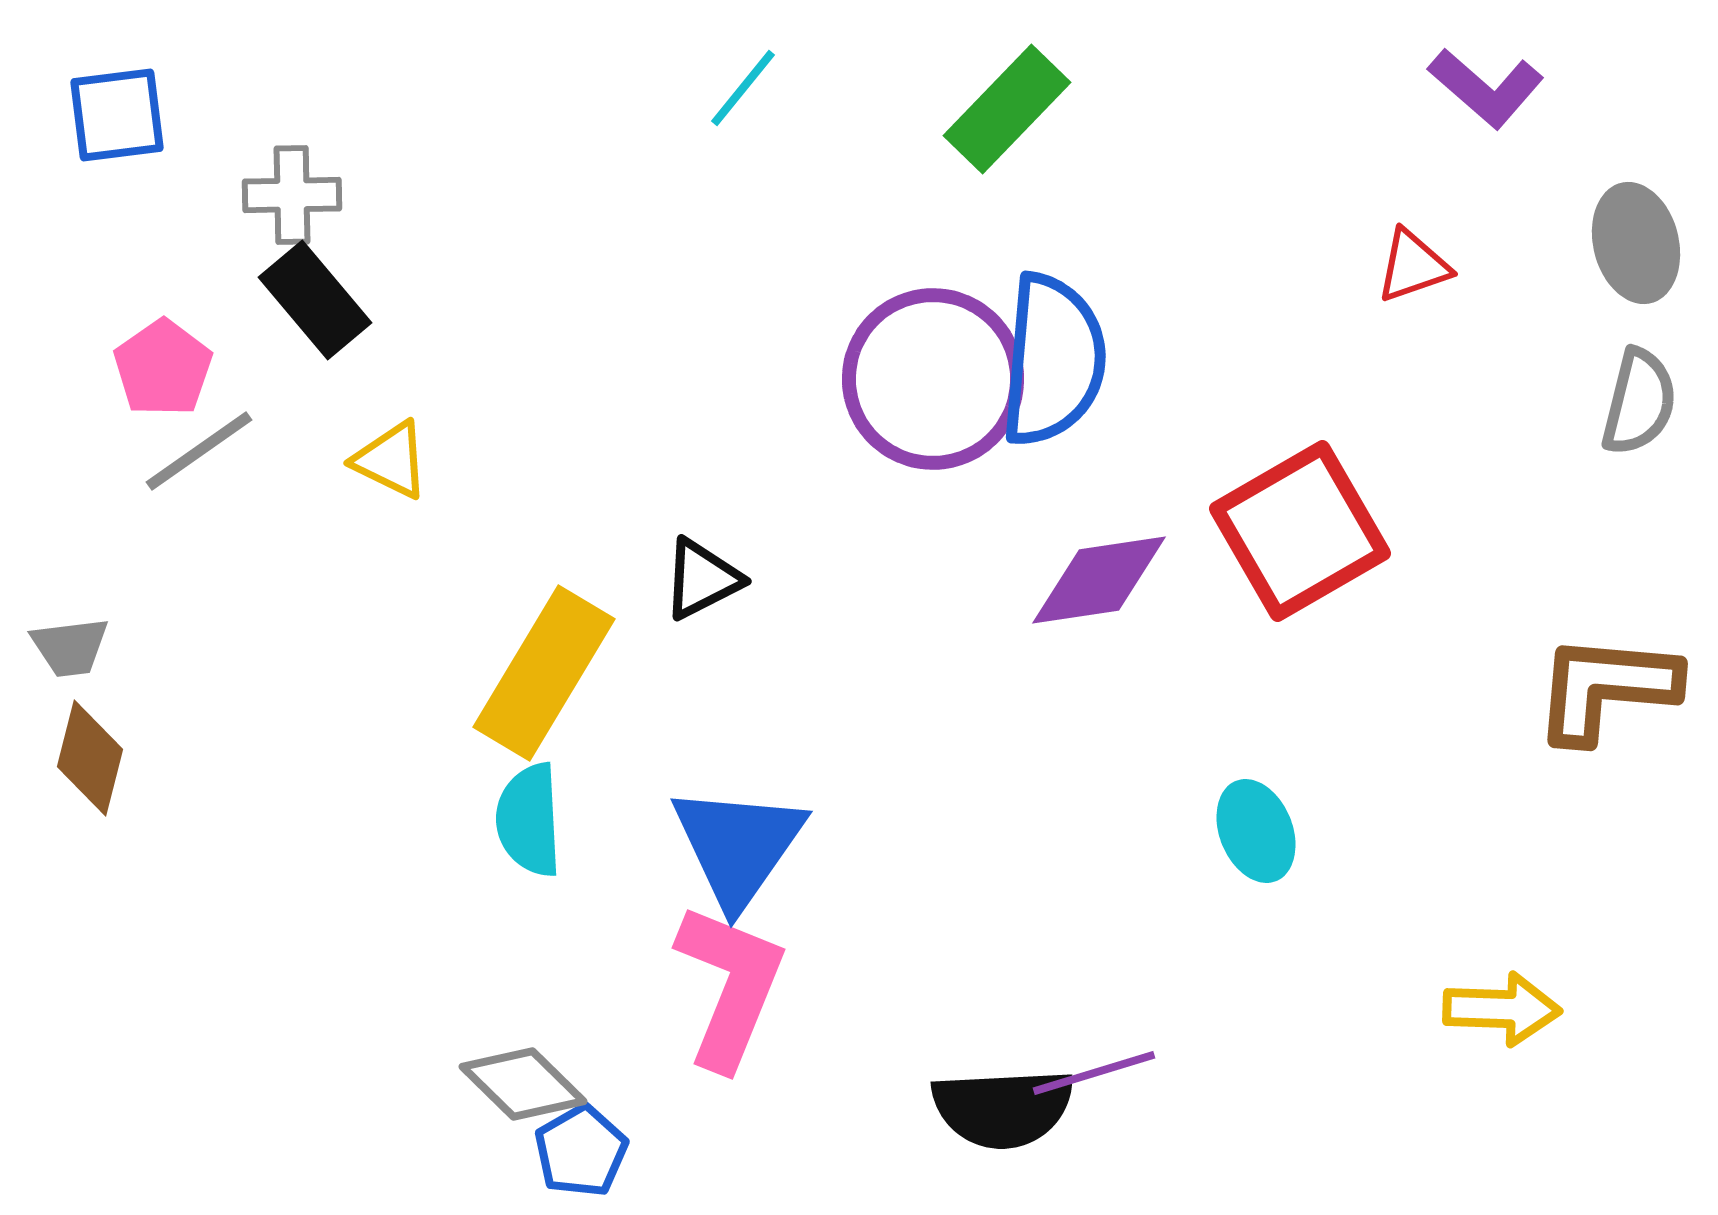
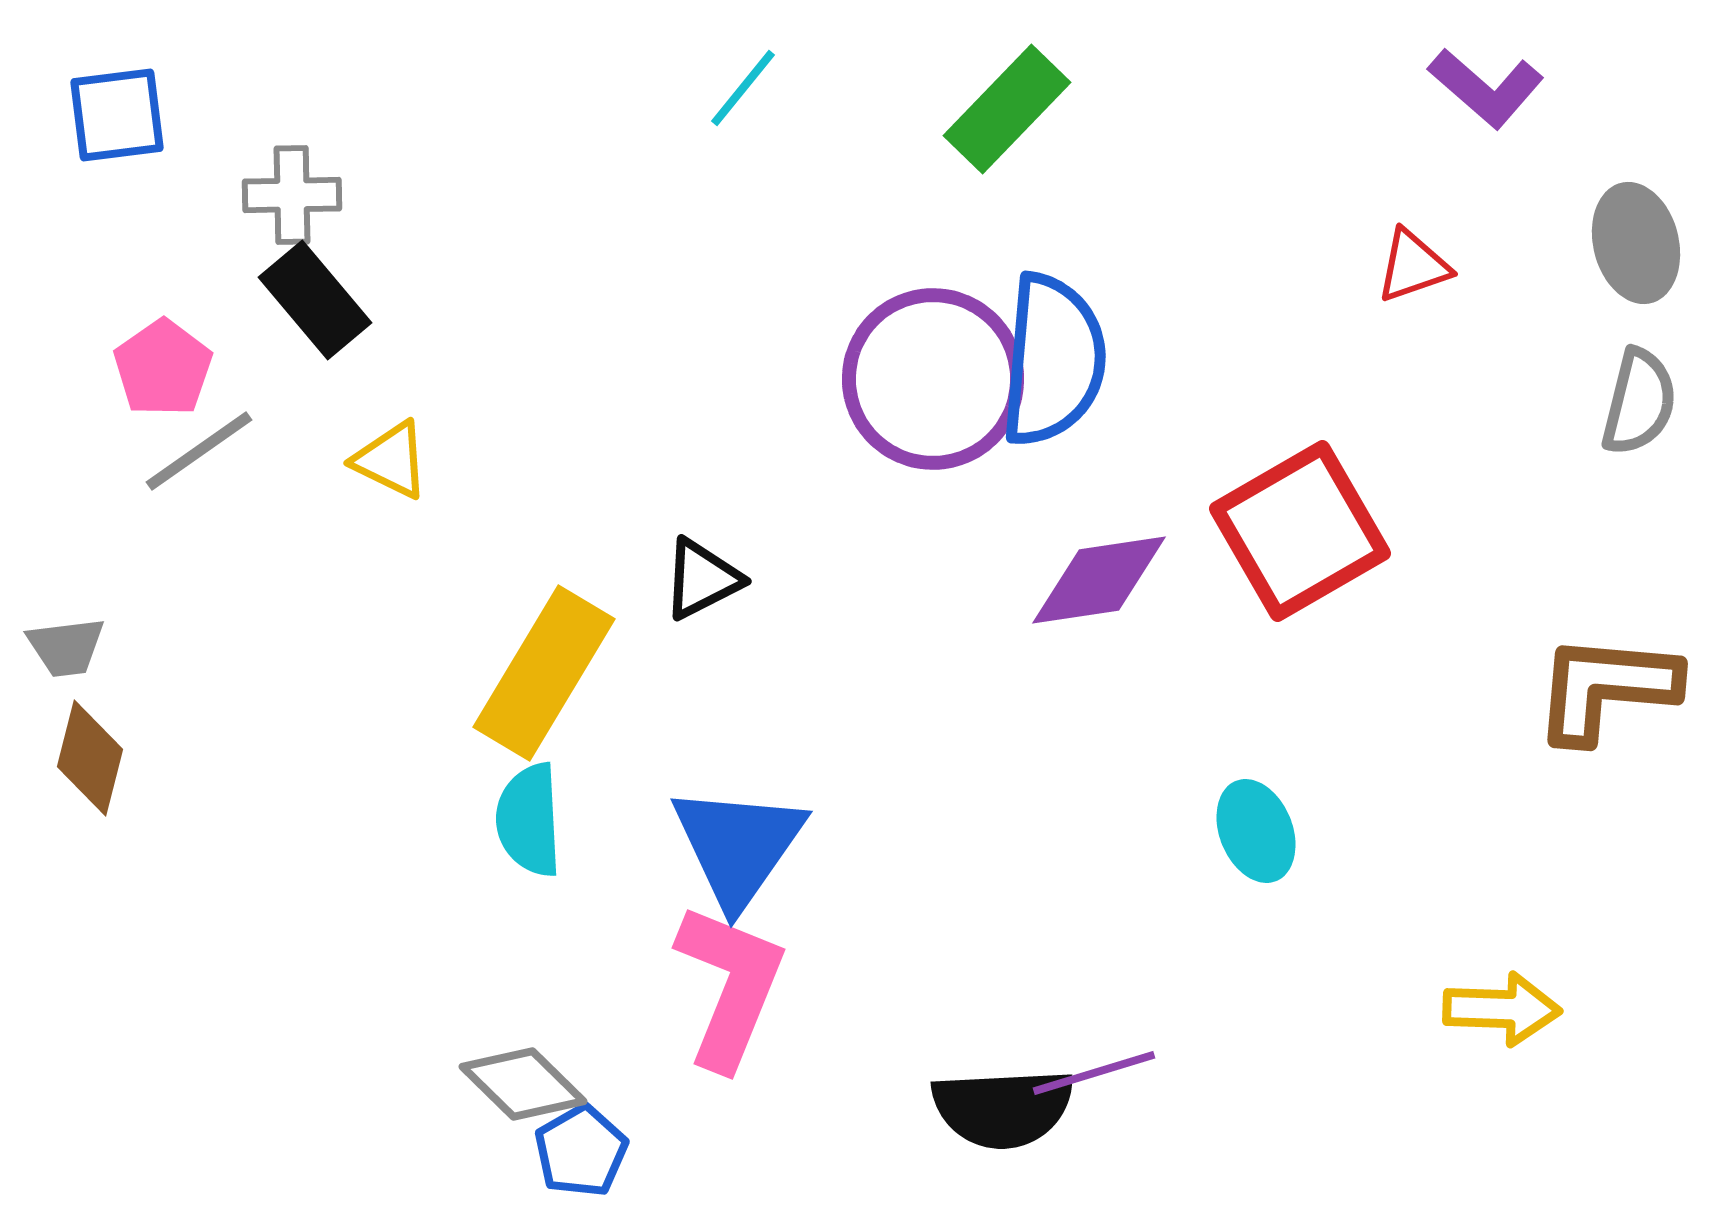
gray trapezoid: moved 4 px left
